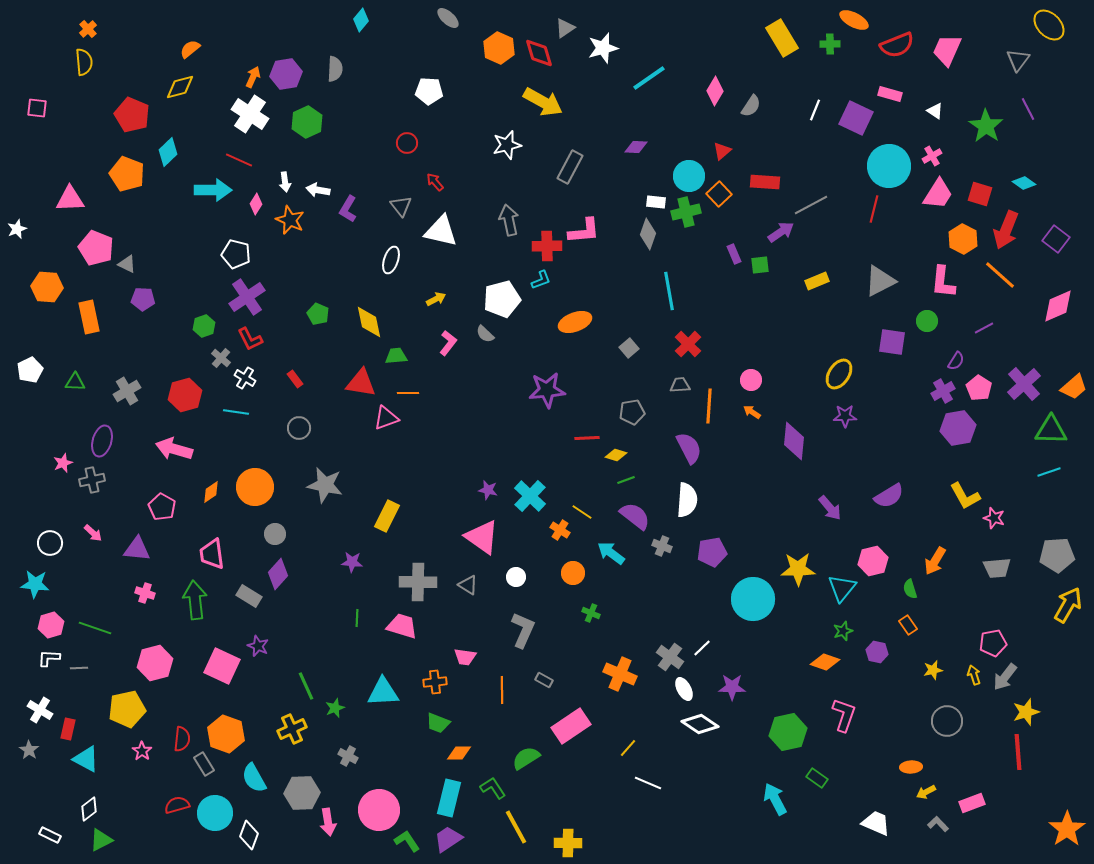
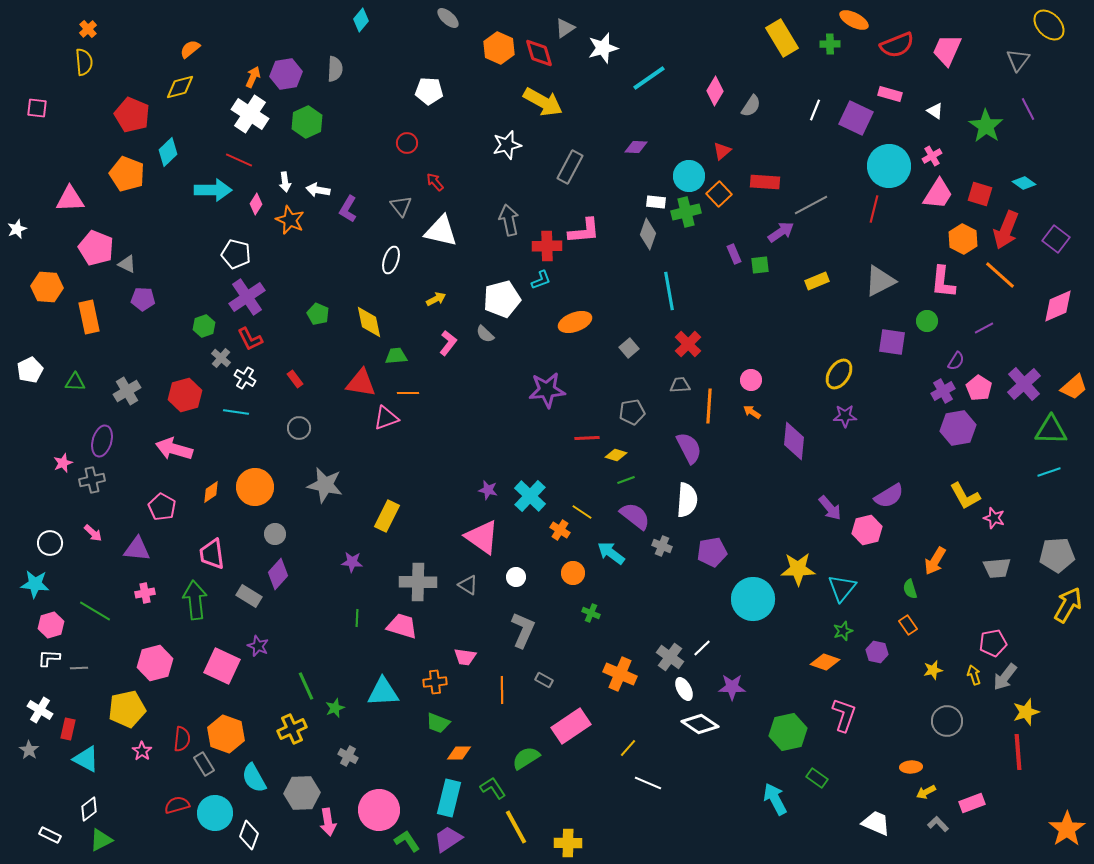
pink hexagon at (873, 561): moved 6 px left, 31 px up
pink cross at (145, 593): rotated 30 degrees counterclockwise
green line at (95, 628): moved 17 px up; rotated 12 degrees clockwise
